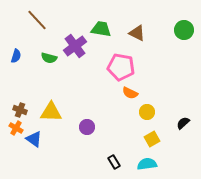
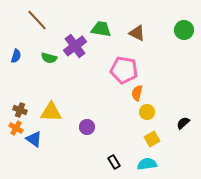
pink pentagon: moved 3 px right, 3 px down
orange semicircle: moved 7 px right; rotated 77 degrees clockwise
